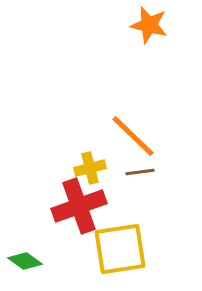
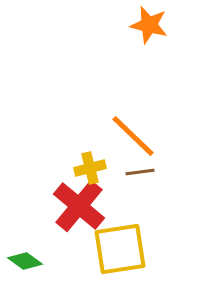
red cross: rotated 30 degrees counterclockwise
